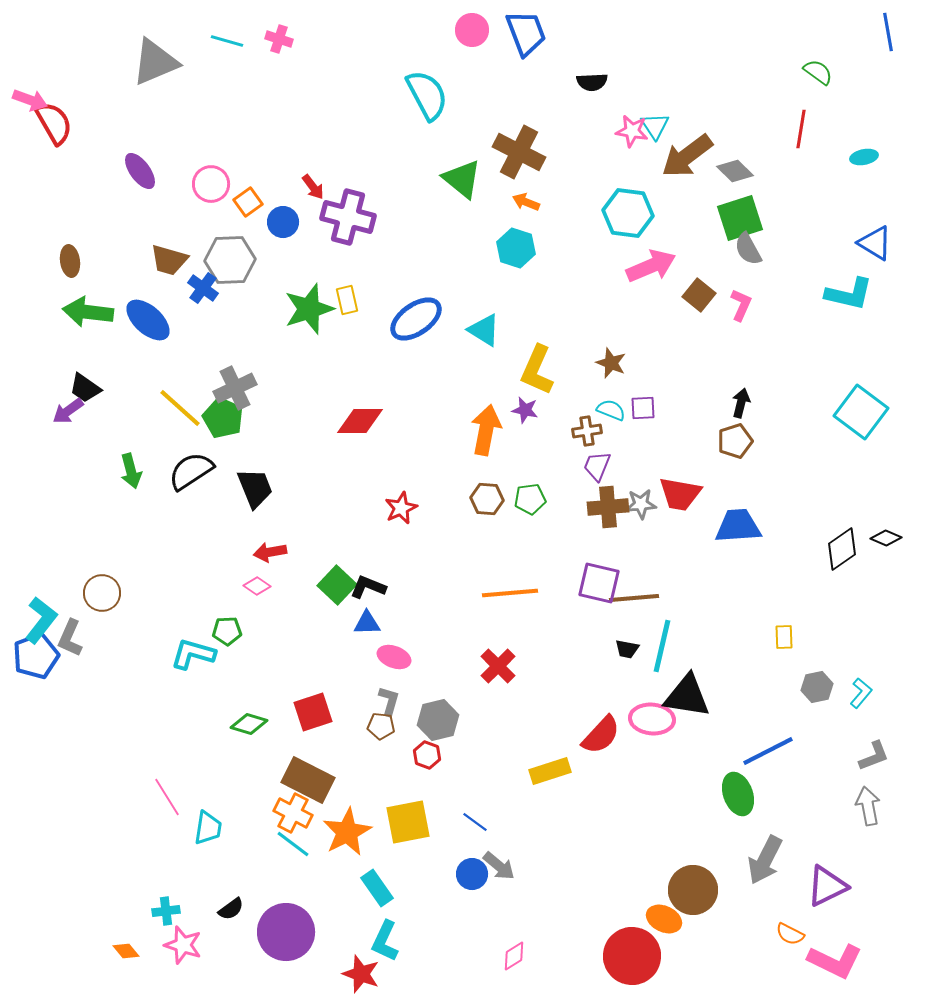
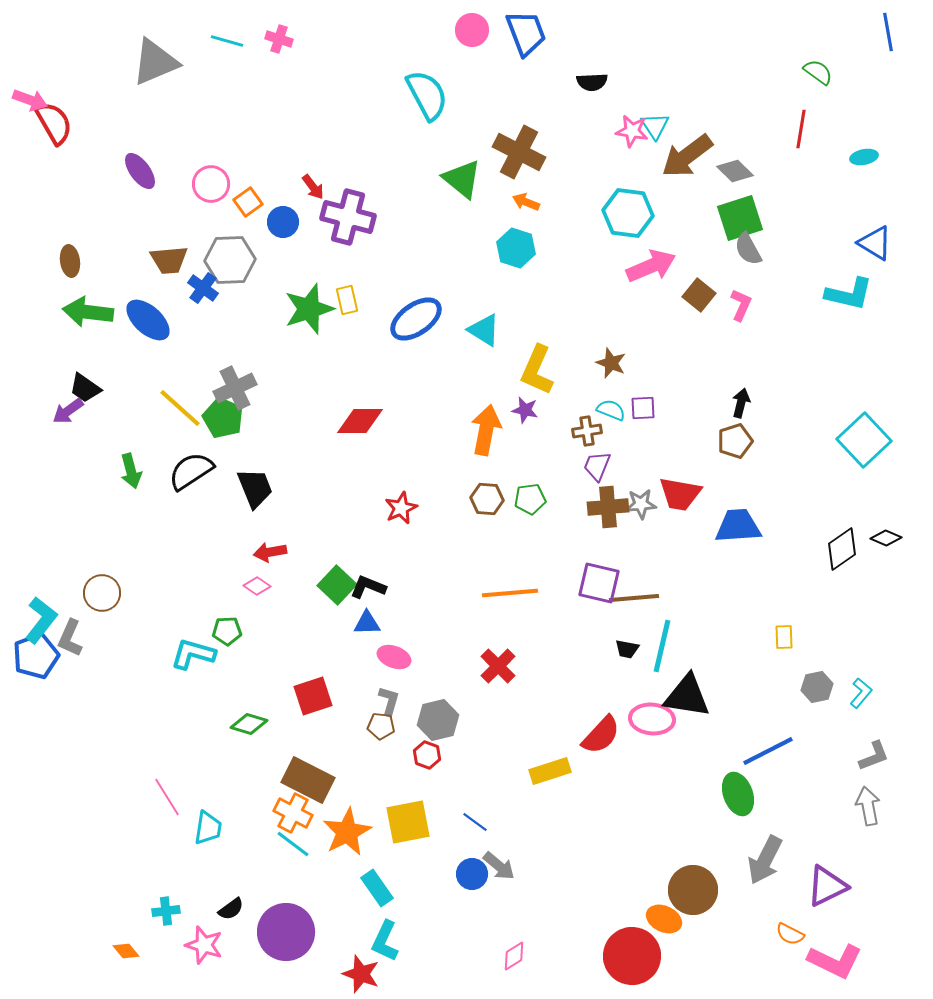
brown trapezoid at (169, 260): rotated 21 degrees counterclockwise
cyan square at (861, 412): moved 3 px right, 28 px down; rotated 10 degrees clockwise
red square at (313, 712): moved 16 px up
pink star at (183, 945): moved 21 px right
